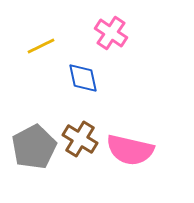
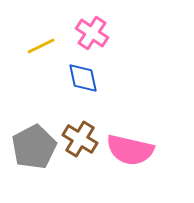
pink cross: moved 19 px left
